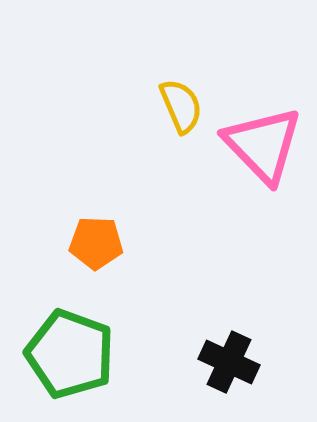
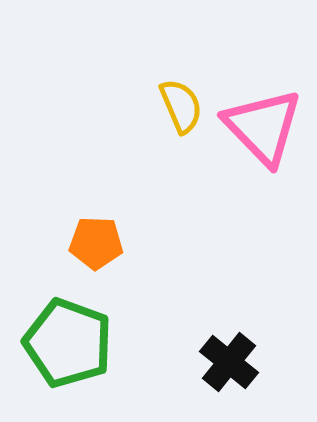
pink triangle: moved 18 px up
green pentagon: moved 2 px left, 11 px up
black cross: rotated 14 degrees clockwise
